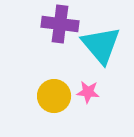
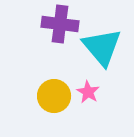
cyan triangle: moved 1 px right, 2 px down
pink star: rotated 25 degrees clockwise
